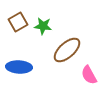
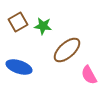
blue ellipse: rotated 15 degrees clockwise
